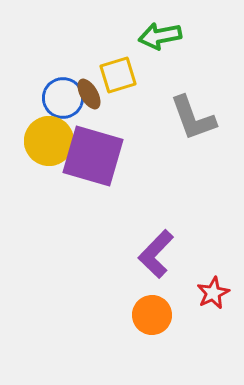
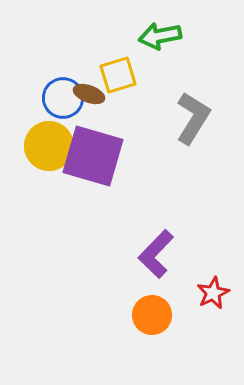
brown ellipse: rotated 40 degrees counterclockwise
gray L-shape: rotated 128 degrees counterclockwise
yellow circle: moved 5 px down
